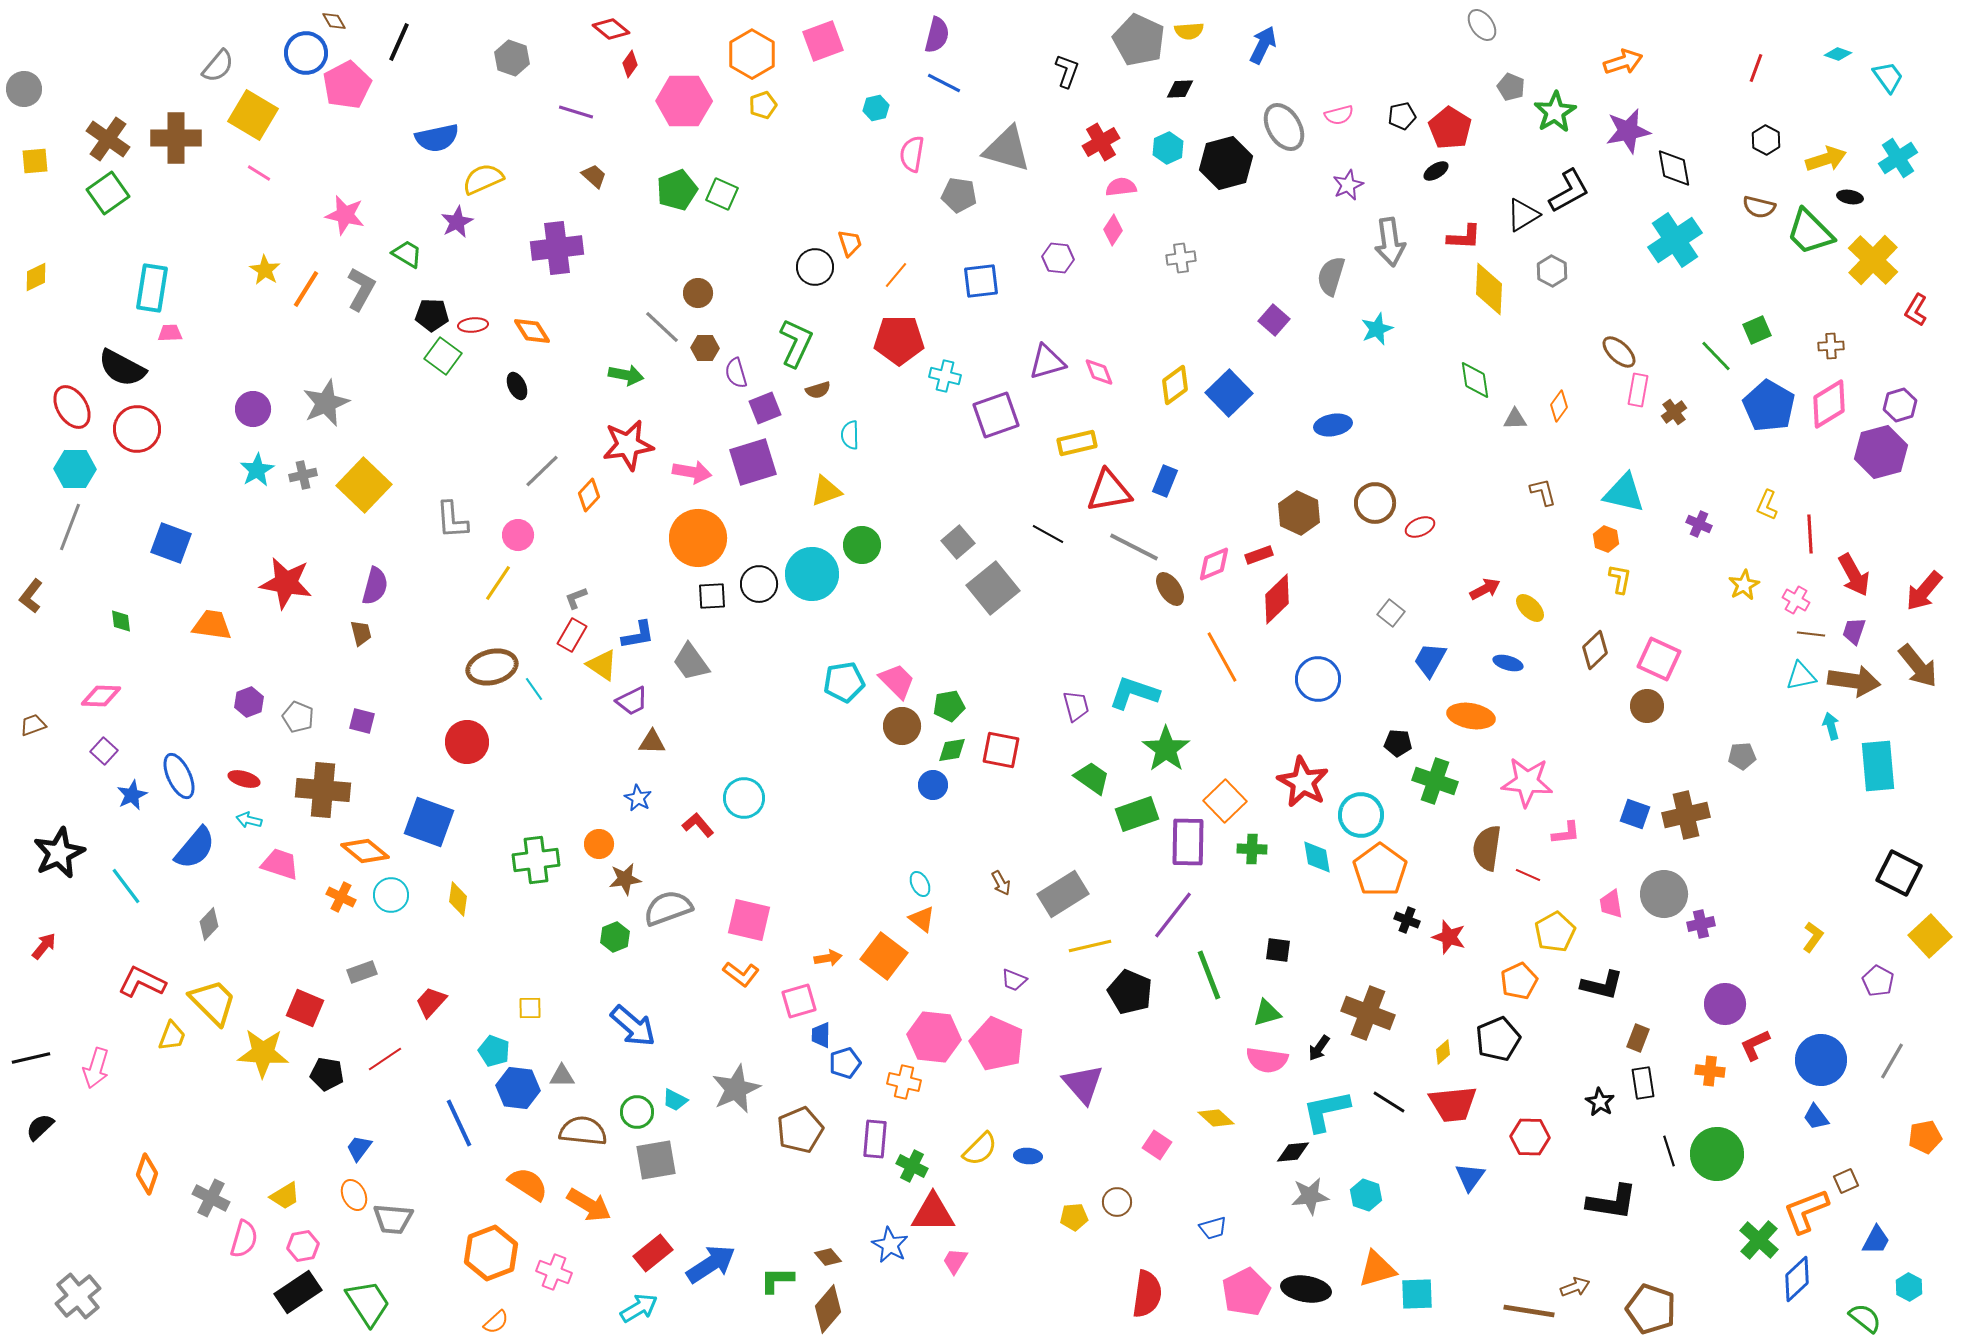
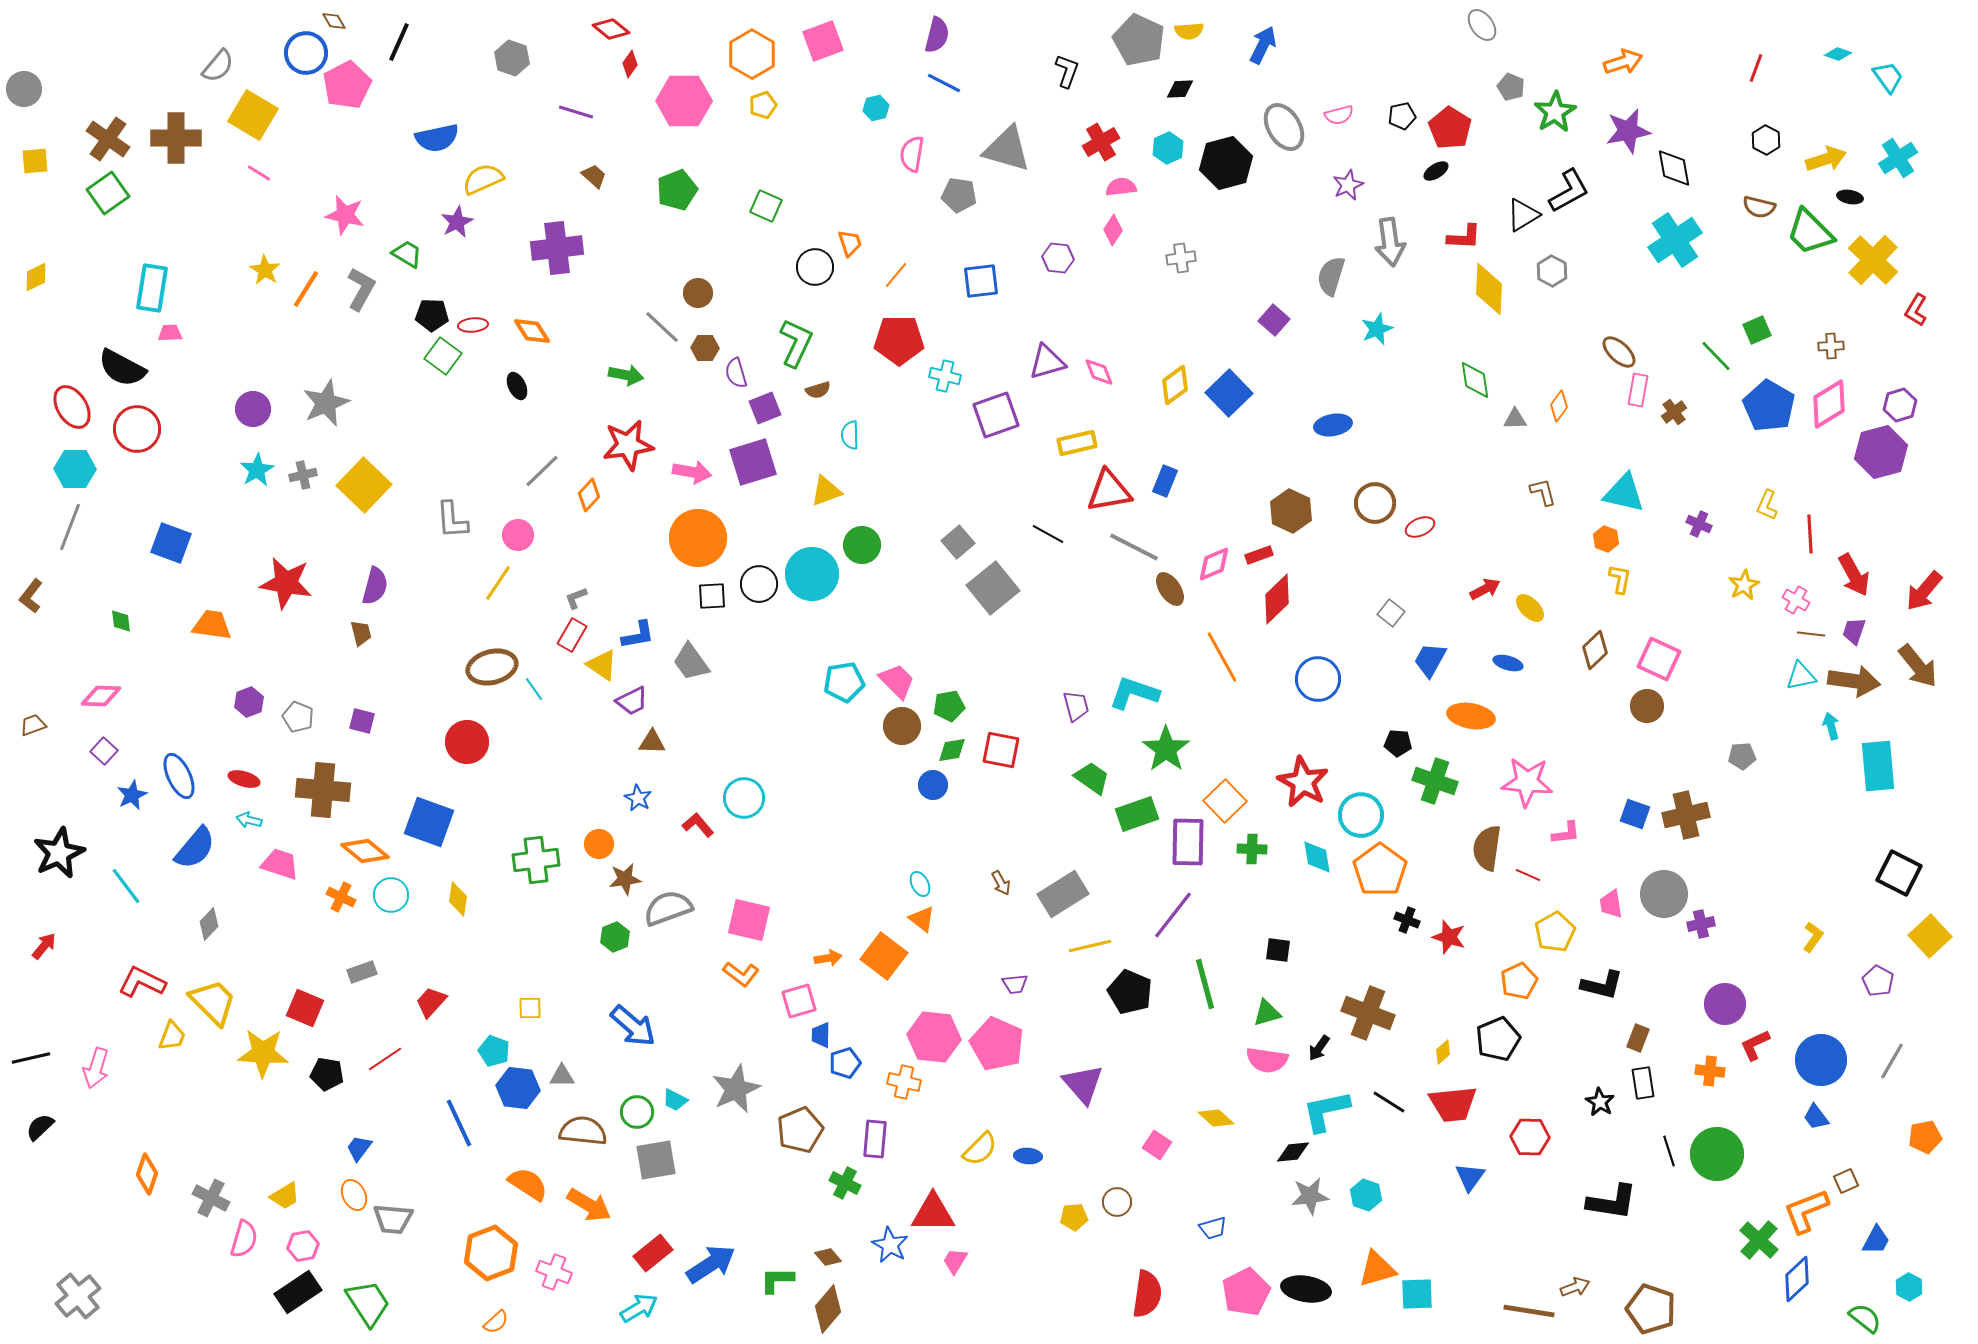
green square at (722, 194): moved 44 px right, 12 px down
brown hexagon at (1299, 513): moved 8 px left, 2 px up
green line at (1209, 975): moved 4 px left, 9 px down; rotated 6 degrees clockwise
purple trapezoid at (1014, 980): moved 1 px right, 4 px down; rotated 28 degrees counterclockwise
green cross at (912, 1166): moved 67 px left, 17 px down
